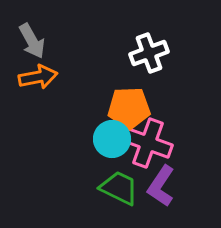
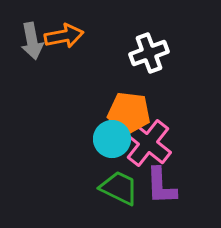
gray arrow: rotated 18 degrees clockwise
orange arrow: moved 26 px right, 41 px up
orange pentagon: moved 5 px down; rotated 9 degrees clockwise
pink cross: rotated 18 degrees clockwise
purple L-shape: rotated 36 degrees counterclockwise
